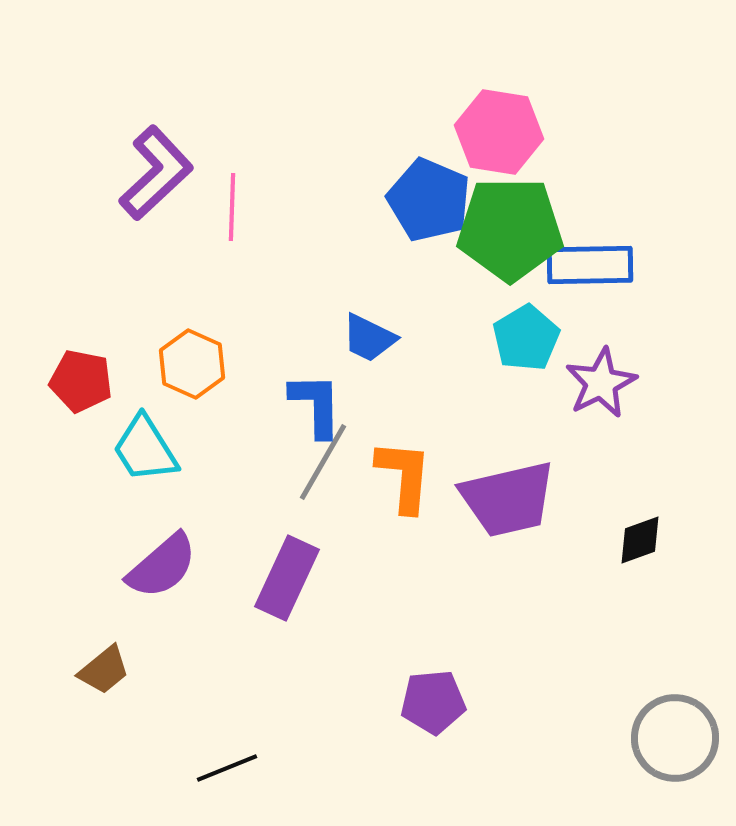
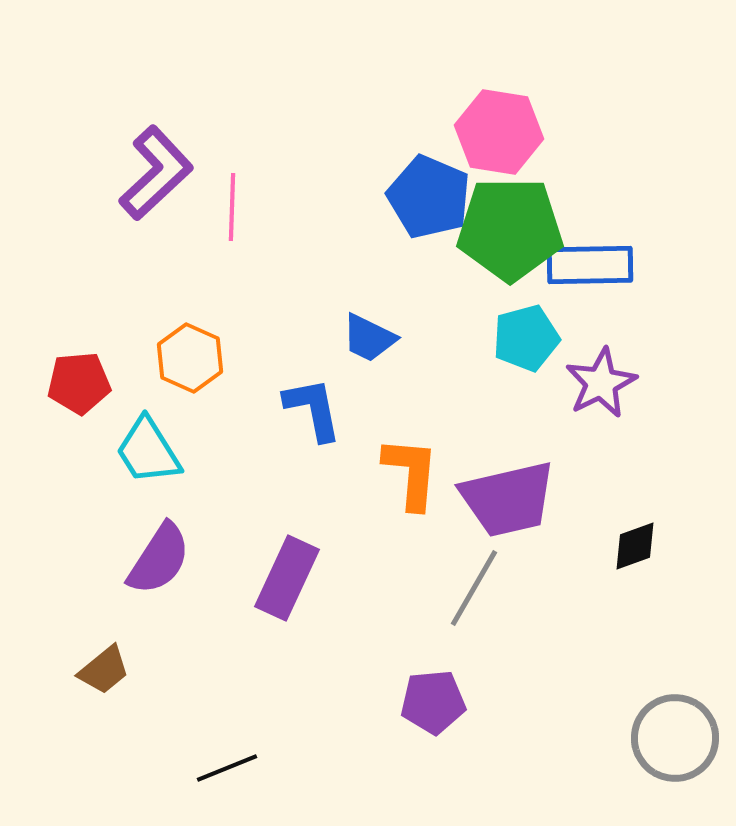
blue pentagon: moved 3 px up
cyan pentagon: rotated 16 degrees clockwise
orange hexagon: moved 2 px left, 6 px up
red pentagon: moved 2 px left, 2 px down; rotated 16 degrees counterclockwise
blue L-shape: moved 3 px left, 4 px down; rotated 10 degrees counterclockwise
cyan trapezoid: moved 3 px right, 2 px down
gray line: moved 151 px right, 126 px down
orange L-shape: moved 7 px right, 3 px up
black diamond: moved 5 px left, 6 px down
purple semicircle: moved 3 px left, 7 px up; rotated 16 degrees counterclockwise
